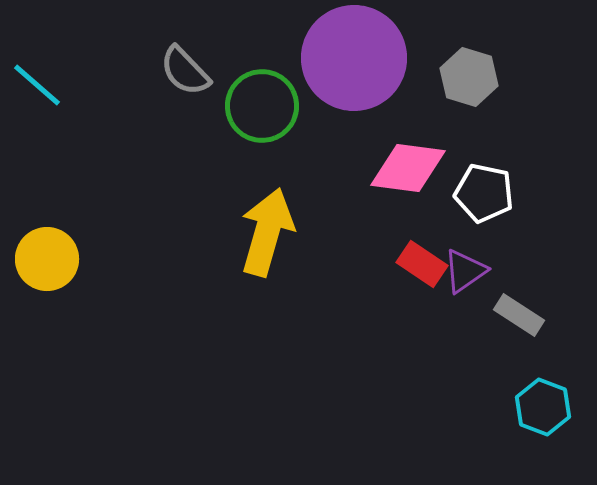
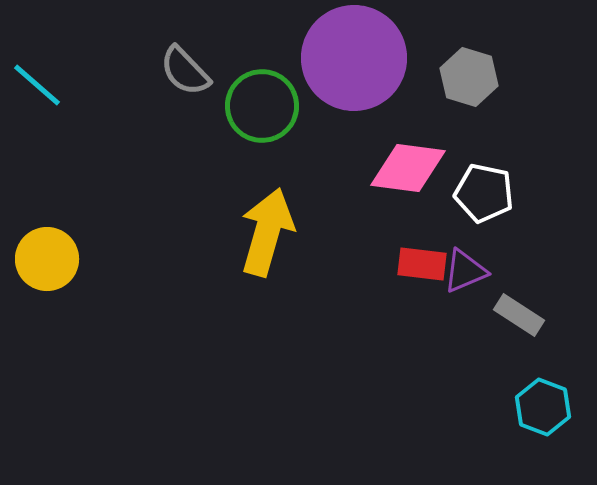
red rectangle: rotated 27 degrees counterclockwise
purple triangle: rotated 12 degrees clockwise
